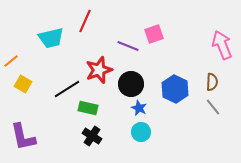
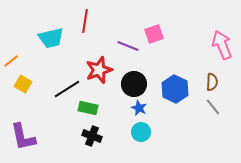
red line: rotated 15 degrees counterclockwise
black circle: moved 3 px right
black cross: rotated 12 degrees counterclockwise
